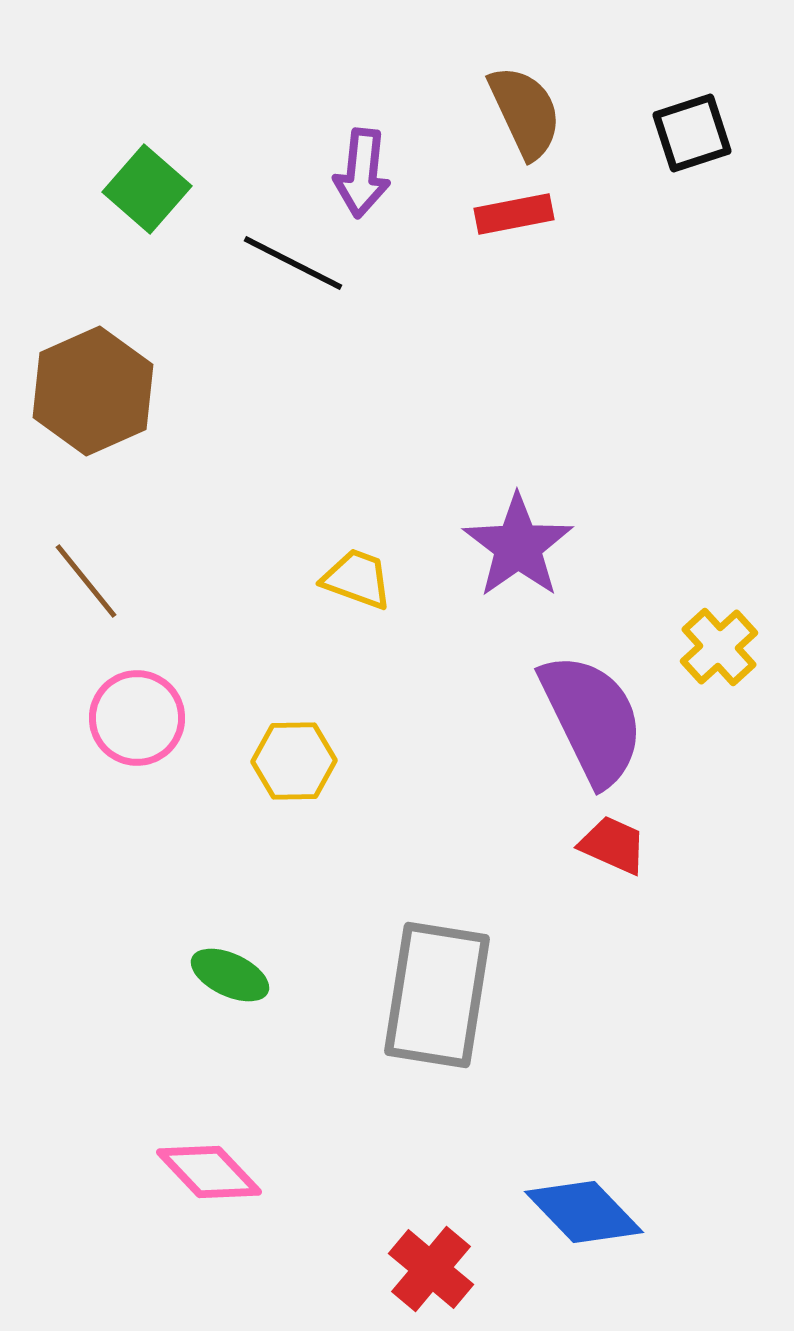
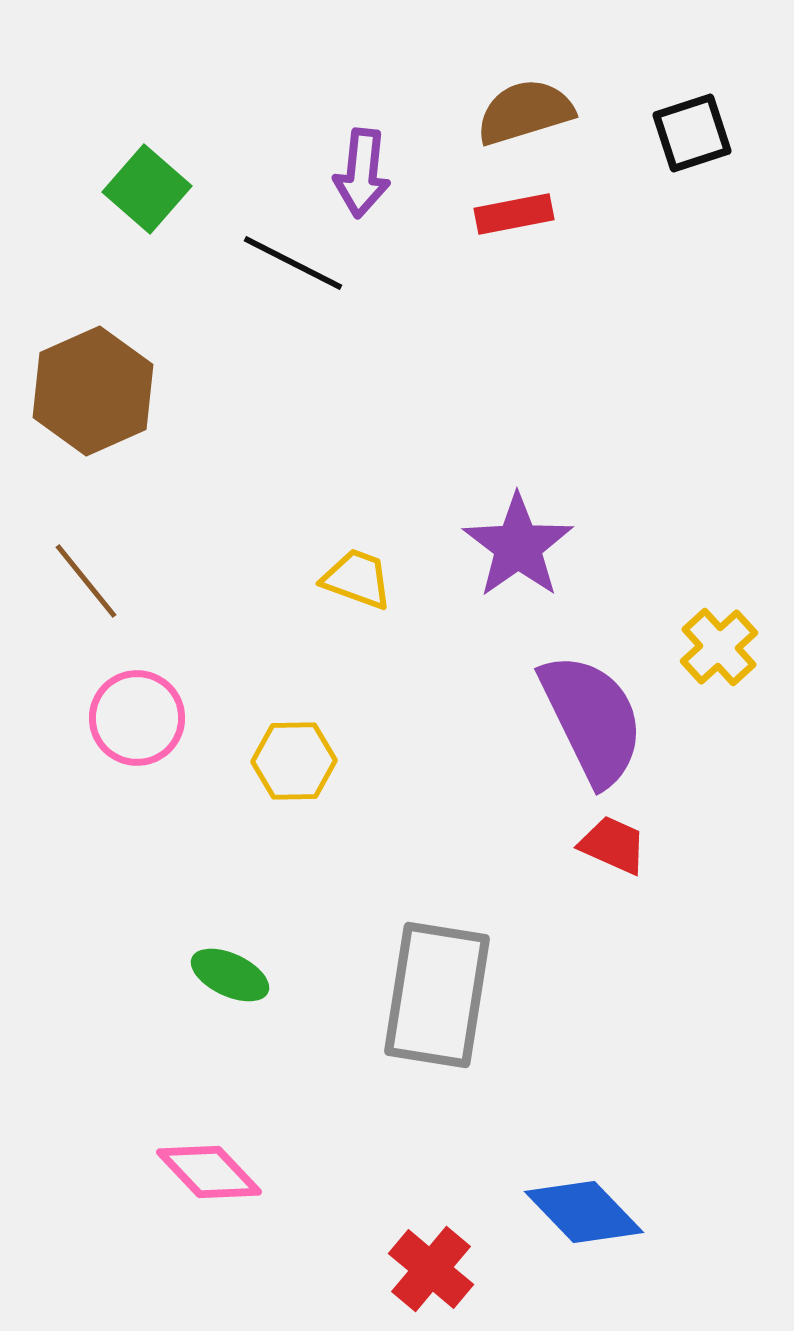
brown semicircle: rotated 82 degrees counterclockwise
